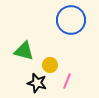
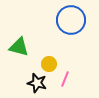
green triangle: moved 5 px left, 4 px up
yellow circle: moved 1 px left, 1 px up
pink line: moved 2 px left, 2 px up
